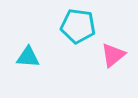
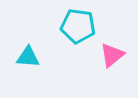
pink triangle: moved 1 px left
